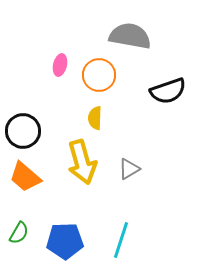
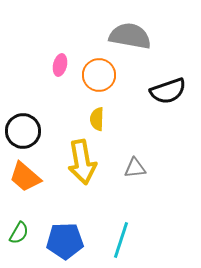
yellow semicircle: moved 2 px right, 1 px down
yellow arrow: rotated 6 degrees clockwise
gray triangle: moved 6 px right, 1 px up; rotated 25 degrees clockwise
